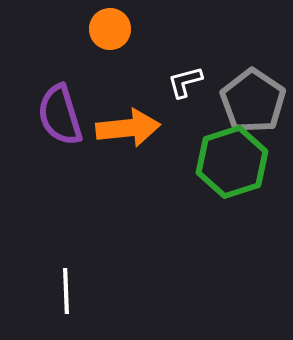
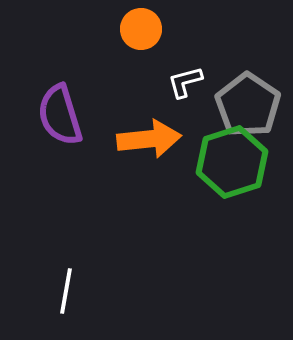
orange circle: moved 31 px right
gray pentagon: moved 5 px left, 4 px down
orange arrow: moved 21 px right, 11 px down
white line: rotated 12 degrees clockwise
